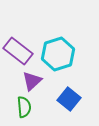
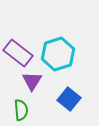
purple rectangle: moved 2 px down
purple triangle: rotated 15 degrees counterclockwise
green semicircle: moved 3 px left, 3 px down
